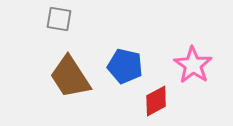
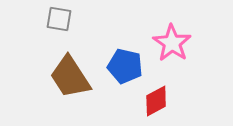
pink star: moved 21 px left, 22 px up
